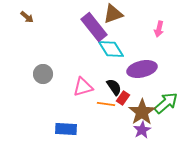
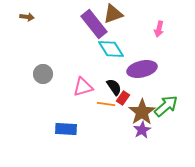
brown arrow: rotated 32 degrees counterclockwise
purple rectangle: moved 3 px up
green arrow: moved 3 px down
